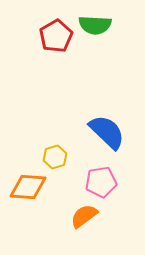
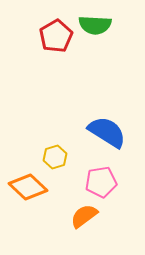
blue semicircle: rotated 12 degrees counterclockwise
orange diamond: rotated 39 degrees clockwise
